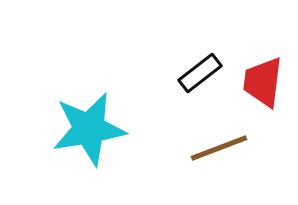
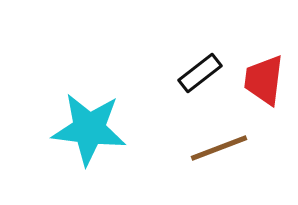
red trapezoid: moved 1 px right, 2 px up
cyan star: rotated 16 degrees clockwise
